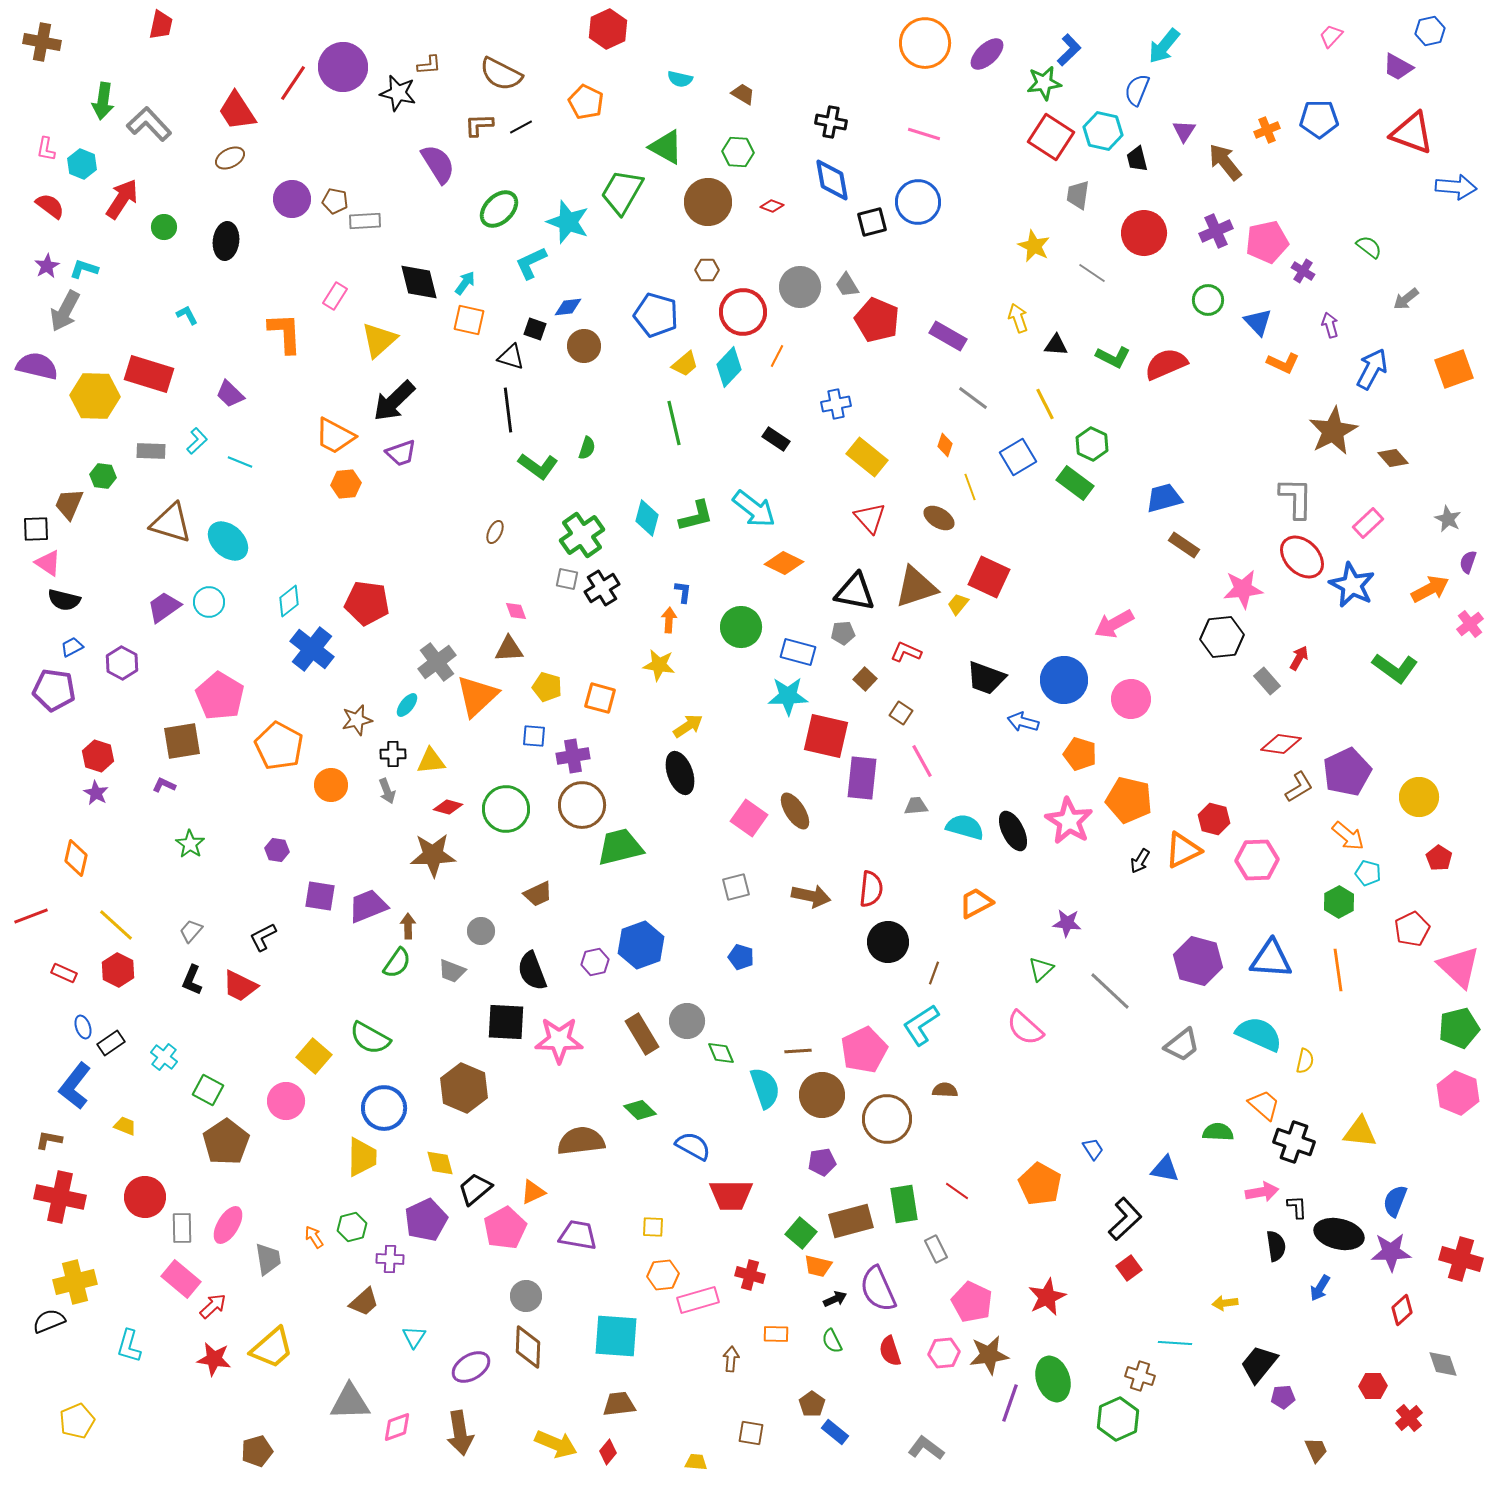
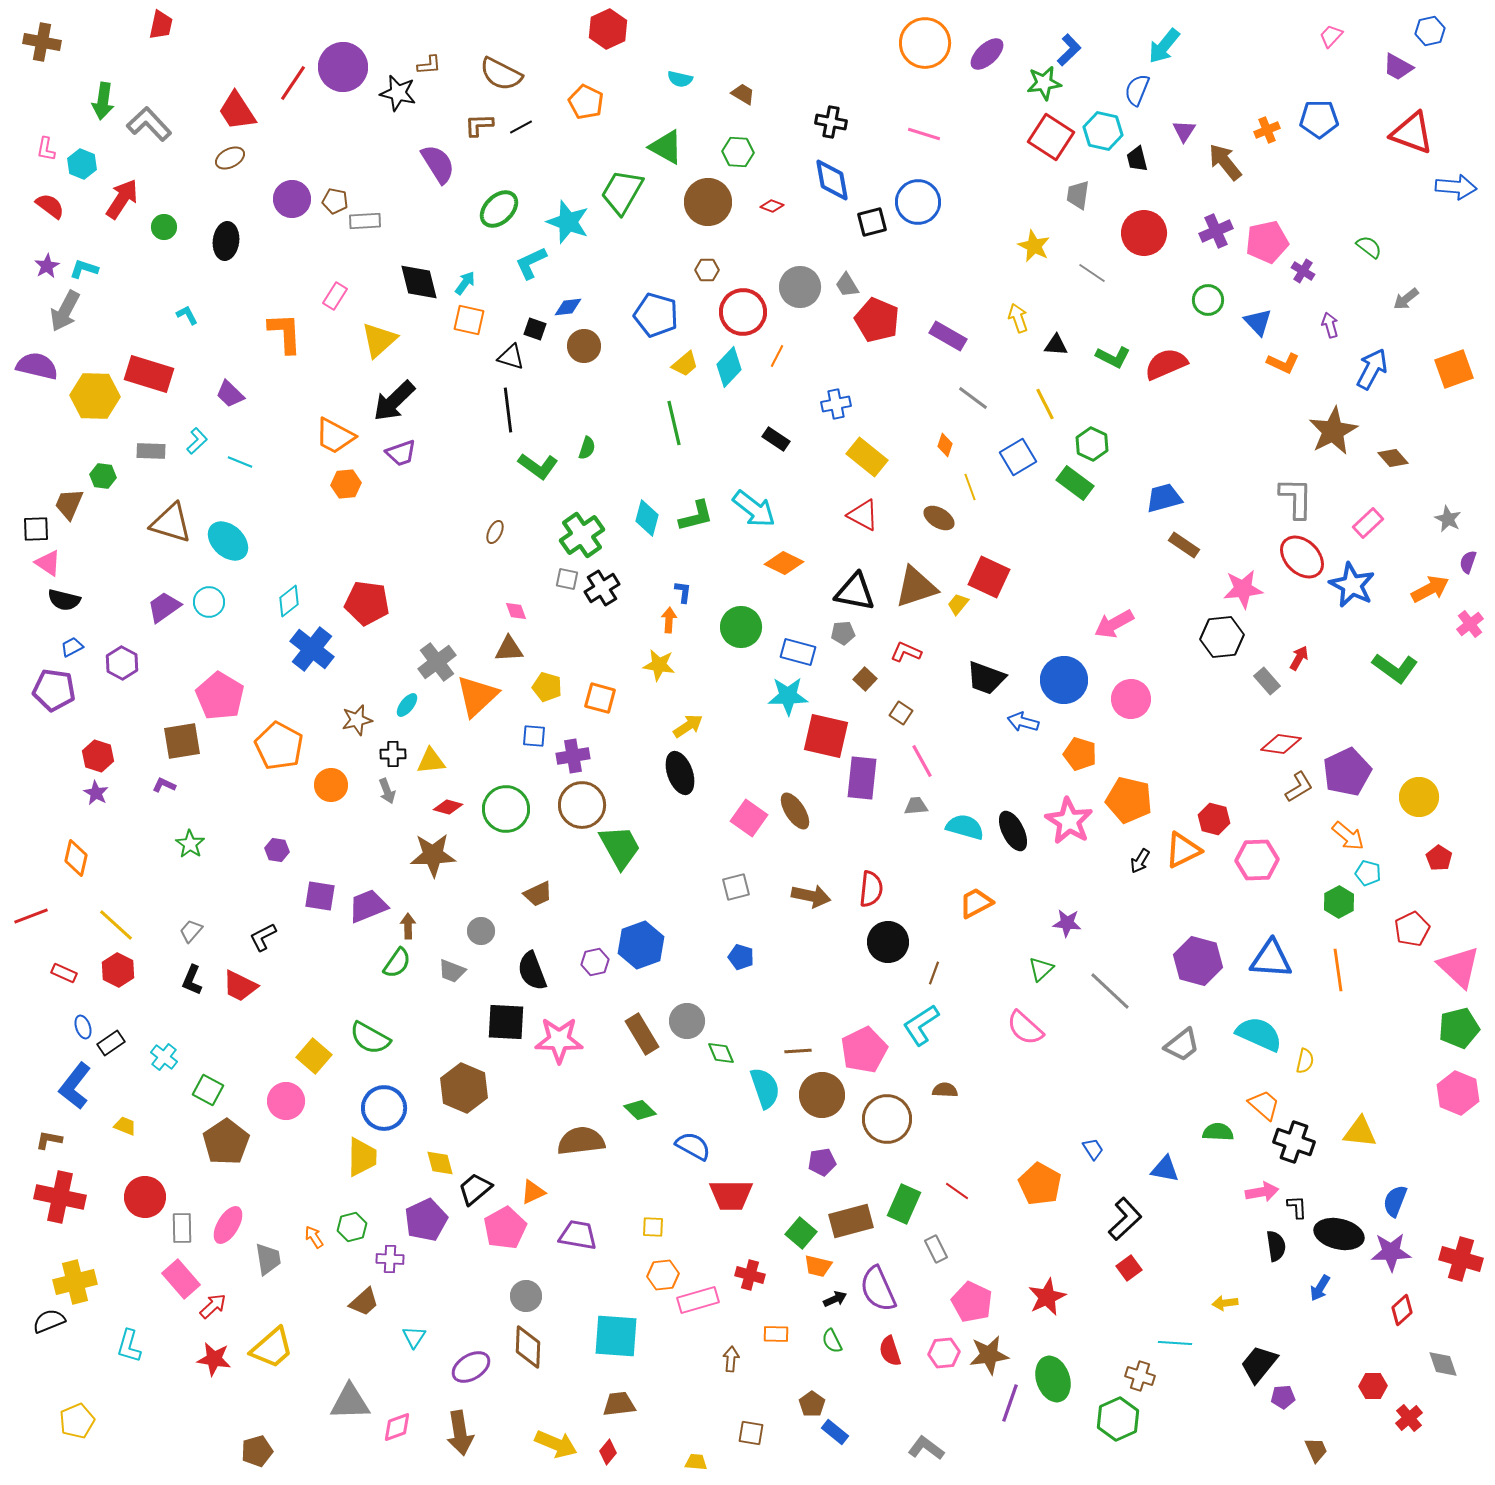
red triangle at (870, 518): moved 7 px left, 3 px up; rotated 20 degrees counterclockwise
green trapezoid at (620, 847): rotated 75 degrees clockwise
green rectangle at (904, 1204): rotated 33 degrees clockwise
pink rectangle at (181, 1279): rotated 9 degrees clockwise
